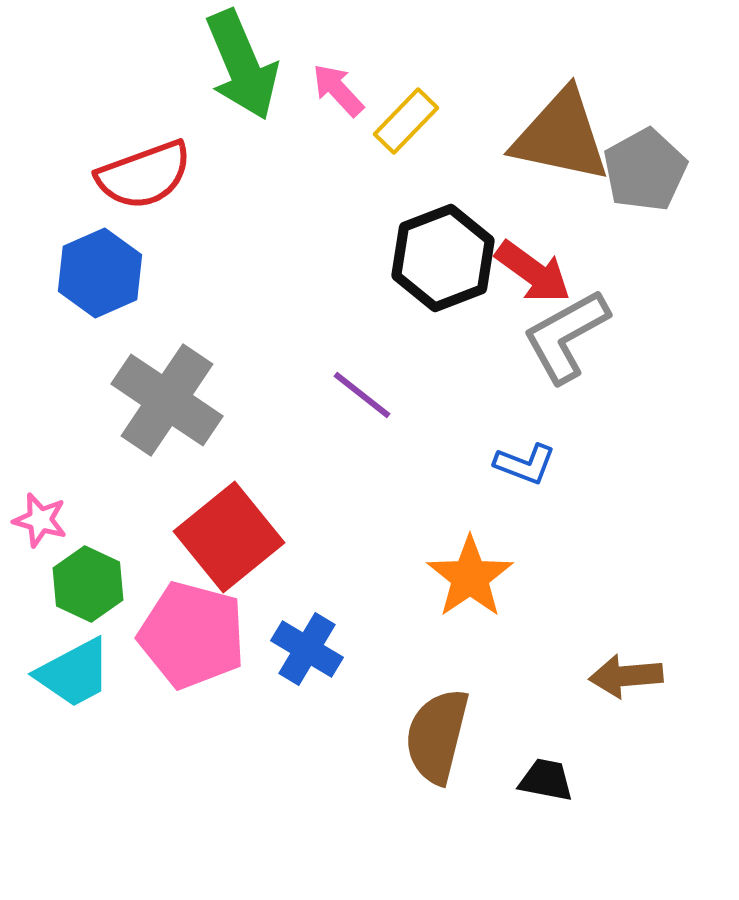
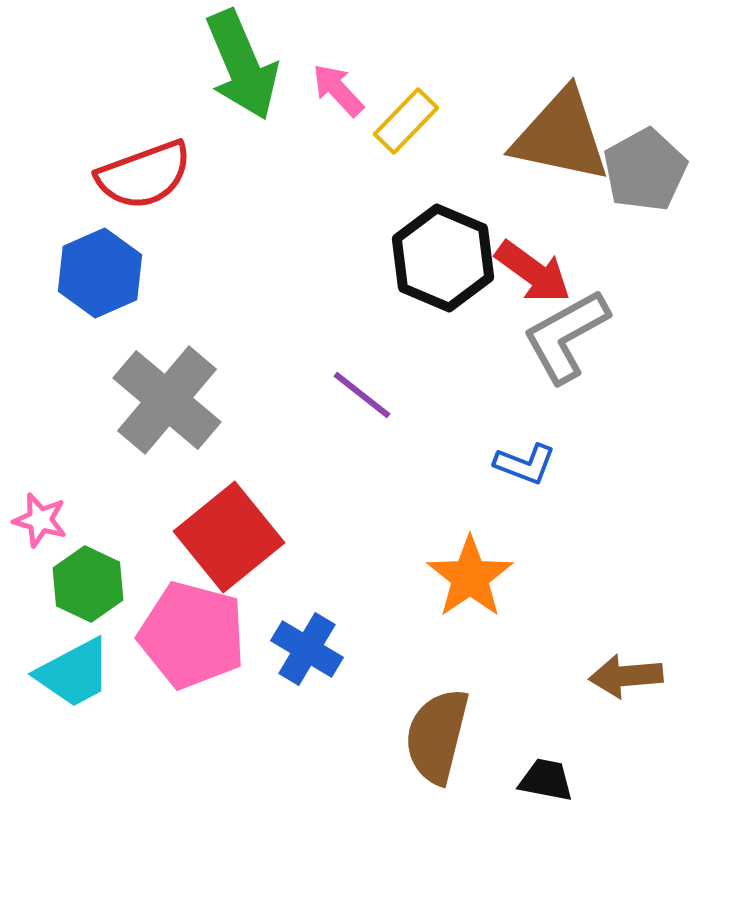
black hexagon: rotated 16 degrees counterclockwise
gray cross: rotated 6 degrees clockwise
